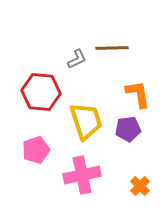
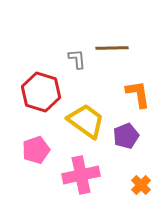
gray L-shape: rotated 70 degrees counterclockwise
red hexagon: rotated 12 degrees clockwise
yellow trapezoid: rotated 36 degrees counterclockwise
purple pentagon: moved 2 px left, 7 px down; rotated 15 degrees counterclockwise
pink cross: moved 1 px left
orange cross: moved 1 px right, 1 px up
